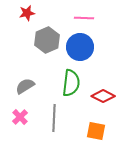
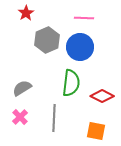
red star: moved 1 px left; rotated 21 degrees counterclockwise
gray semicircle: moved 3 px left, 2 px down
red diamond: moved 1 px left
